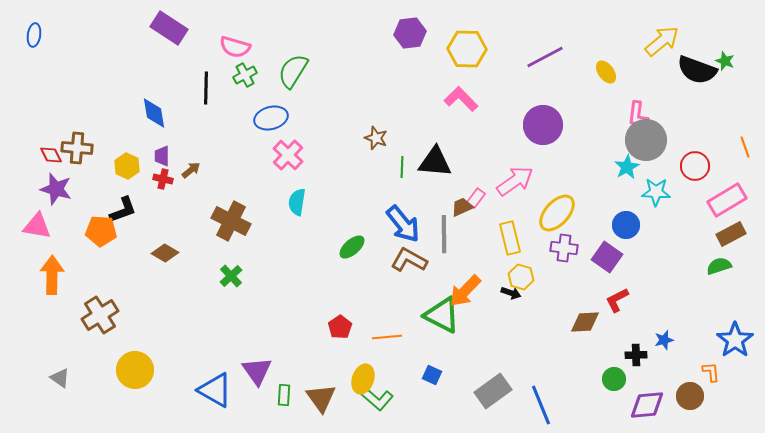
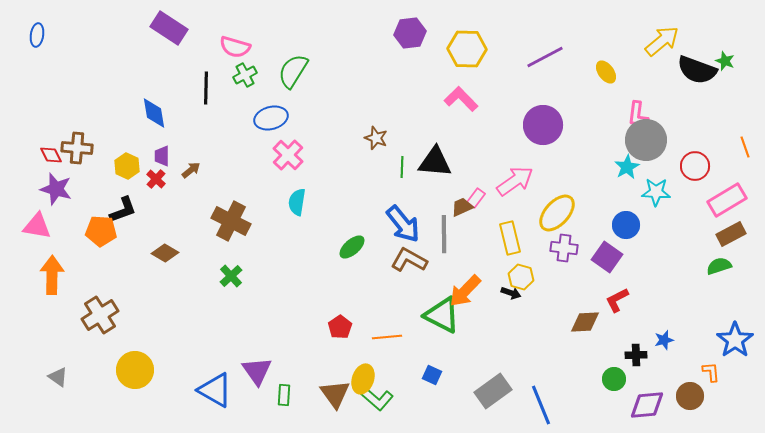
blue ellipse at (34, 35): moved 3 px right
red cross at (163, 179): moved 7 px left; rotated 30 degrees clockwise
gray triangle at (60, 378): moved 2 px left, 1 px up
brown triangle at (321, 398): moved 14 px right, 4 px up
